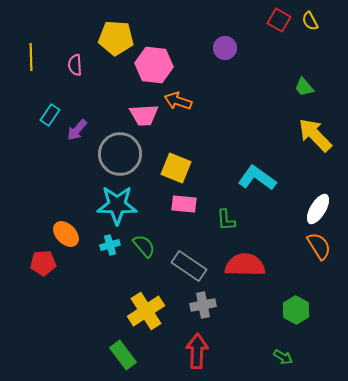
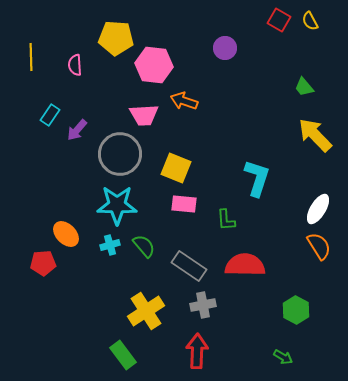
orange arrow: moved 6 px right
cyan L-shape: rotated 72 degrees clockwise
